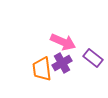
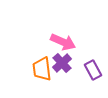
purple rectangle: moved 12 px down; rotated 24 degrees clockwise
purple cross: rotated 12 degrees counterclockwise
